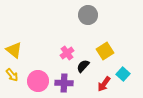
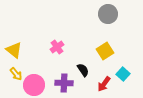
gray circle: moved 20 px right, 1 px up
pink cross: moved 10 px left, 6 px up
black semicircle: moved 4 px down; rotated 104 degrees clockwise
yellow arrow: moved 4 px right, 1 px up
pink circle: moved 4 px left, 4 px down
